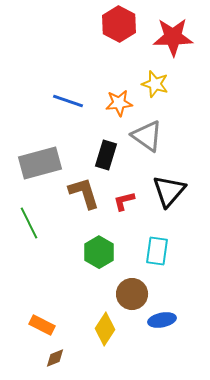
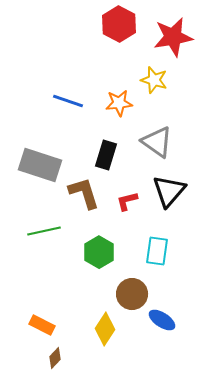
red star: rotated 9 degrees counterclockwise
yellow star: moved 1 px left, 4 px up
gray triangle: moved 10 px right, 6 px down
gray rectangle: moved 2 px down; rotated 33 degrees clockwise
red L-shape: moved 3 px right
green line: moved 15 px right, 8 px down; rotated 76 degrees counterclockwise
blue ellipse: rotated 44 degrees clockwise
brown diamond: rotated 25 degrees counterclockwise
